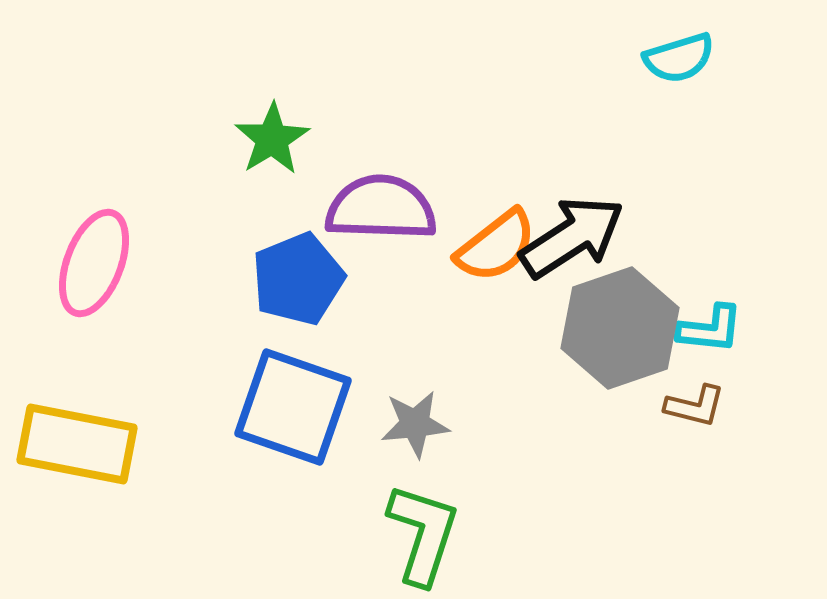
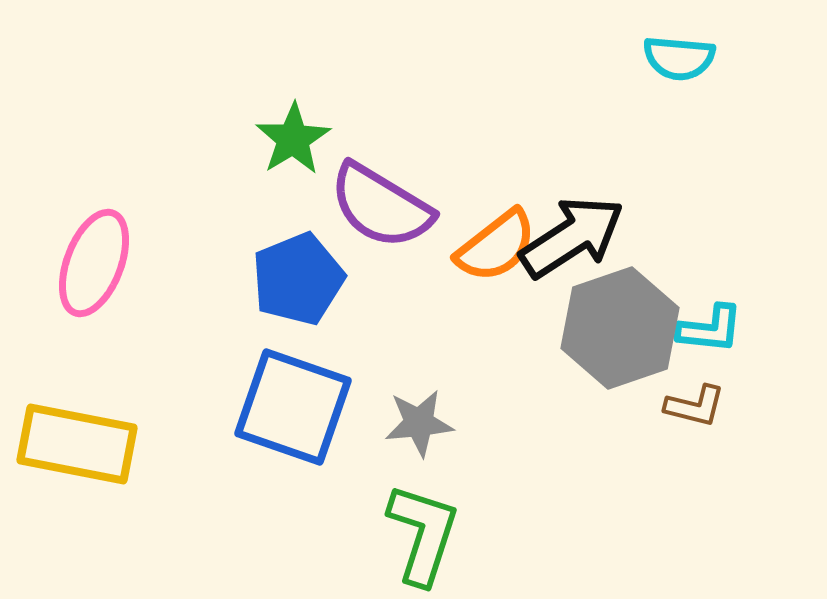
cyan semicircle: rotated 22 degrees clockwise
green star: moved 21 px right
purple semicircle: moved 2 px up; rotated 151 degrees counterclockwise
gray star: moved 4 px right, 1 px up
